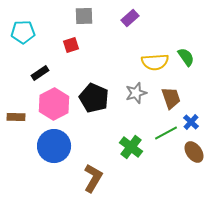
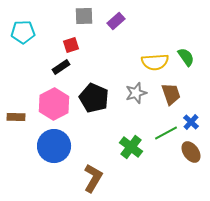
purple rectangle: moved 14 px left, 3 px down
black rectangle: moved 21 px right, 6 px up
brown trapezoid: moved 4 px up
brown ellipse: moved 3 px left
